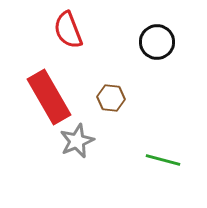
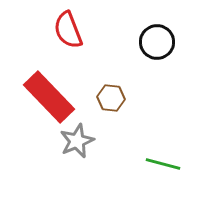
red rectangle: rotated 14 degrees counterclockwise
green line: moved 4 px down
